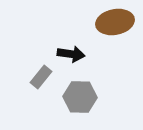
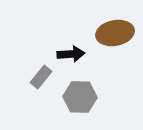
brown ellipse: moved 11 px down
black arrow: rotated 12 degrees counterclockwise
